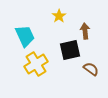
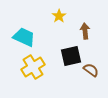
cyan trapezoid: moved 1 px left, 1 px down; rotated 40 degrees counterclockwise
black square: moved 1 px right, 6 px down
yellow cross: moved 3 px left, 3 px down
brown semicircle: moved 1 px down
